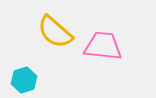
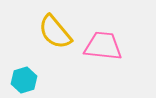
yellow semicircle: rotated 9 degrees clockwise
